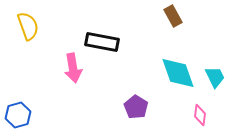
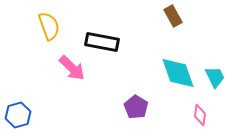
yellow semicircle: moved 21 px right
pink arrow: moved 1 px left; rotated 36 degrees counterclockwise
